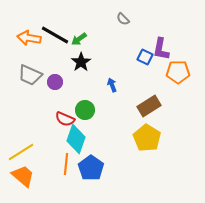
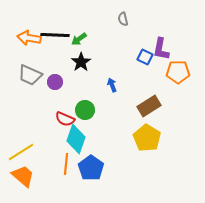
gray semicircle: rotated 32 degrees clockwise
black line: rotated 28 degrees counterclockwise
